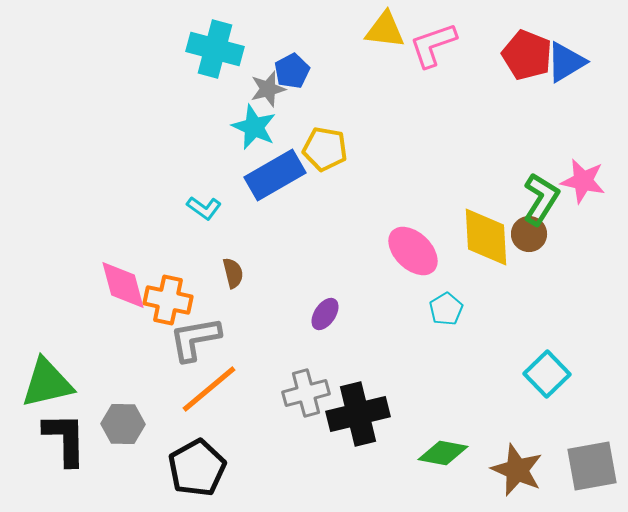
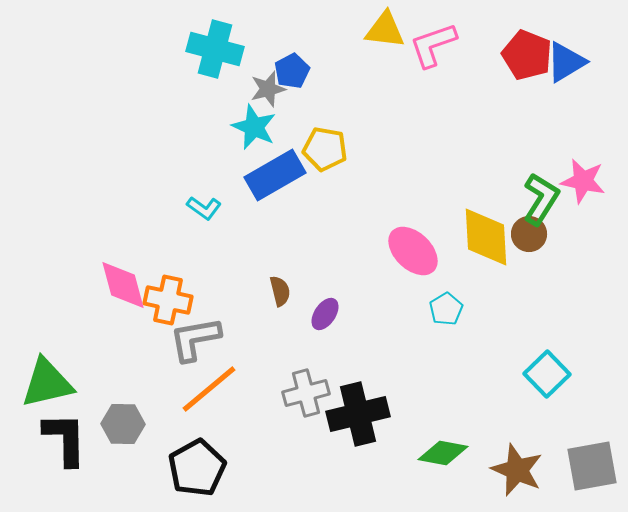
brown semicircle: moved 47 px right, 18 px down
